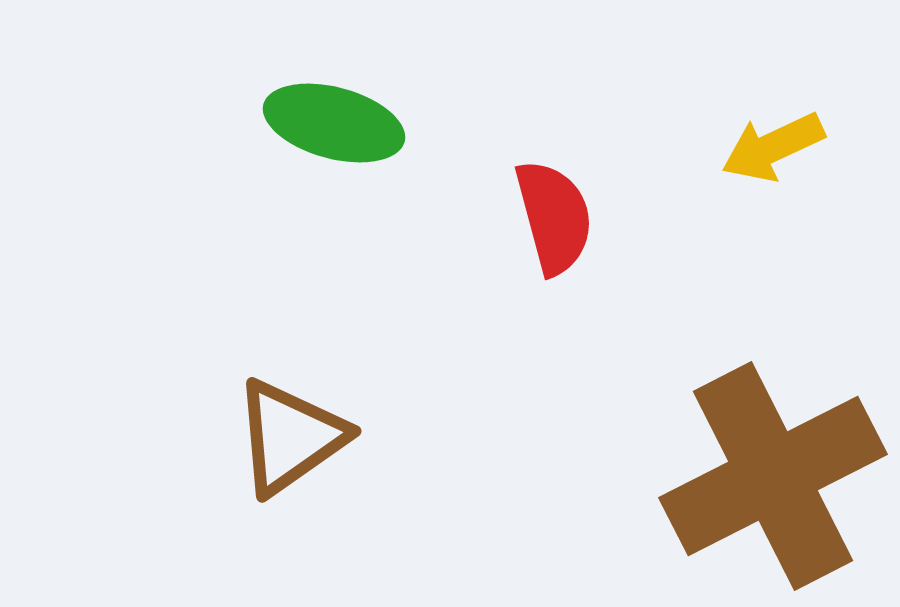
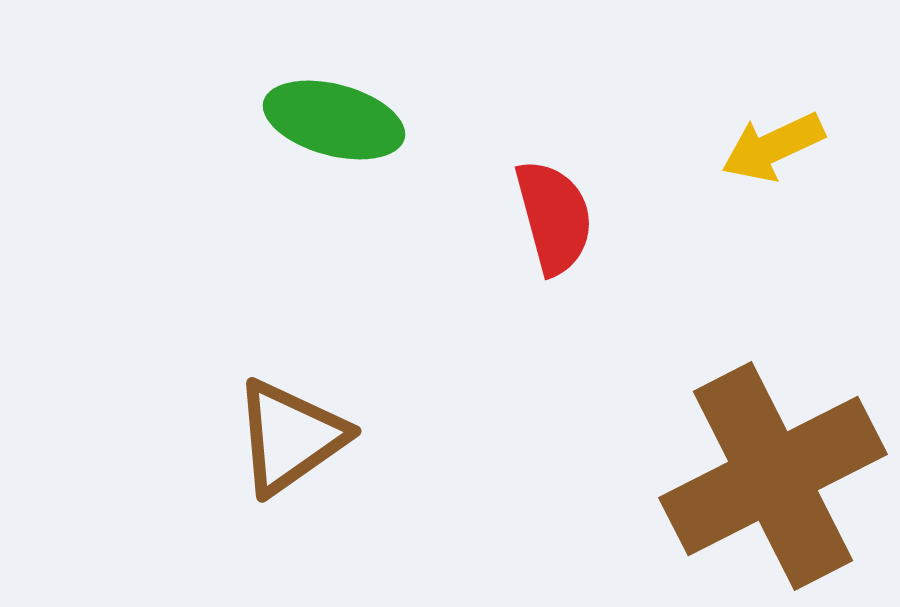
green ellipse: moved 3 px up
